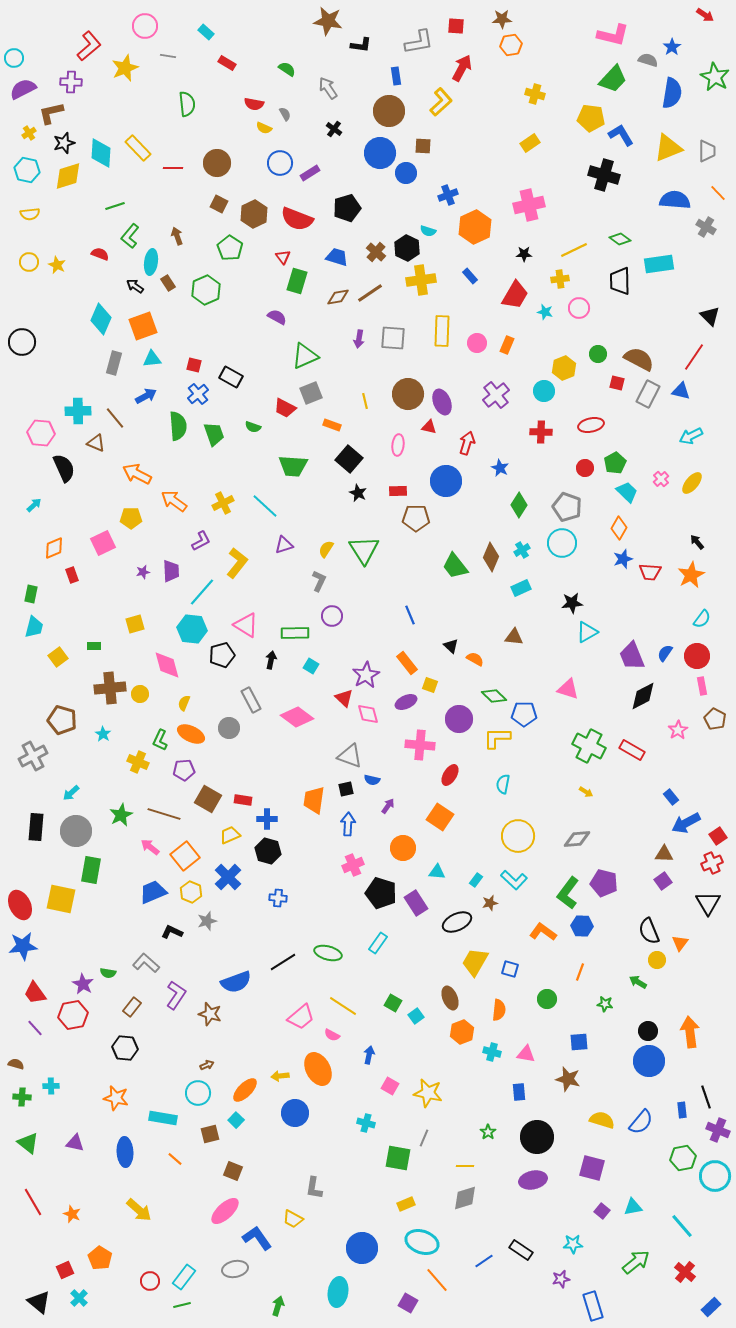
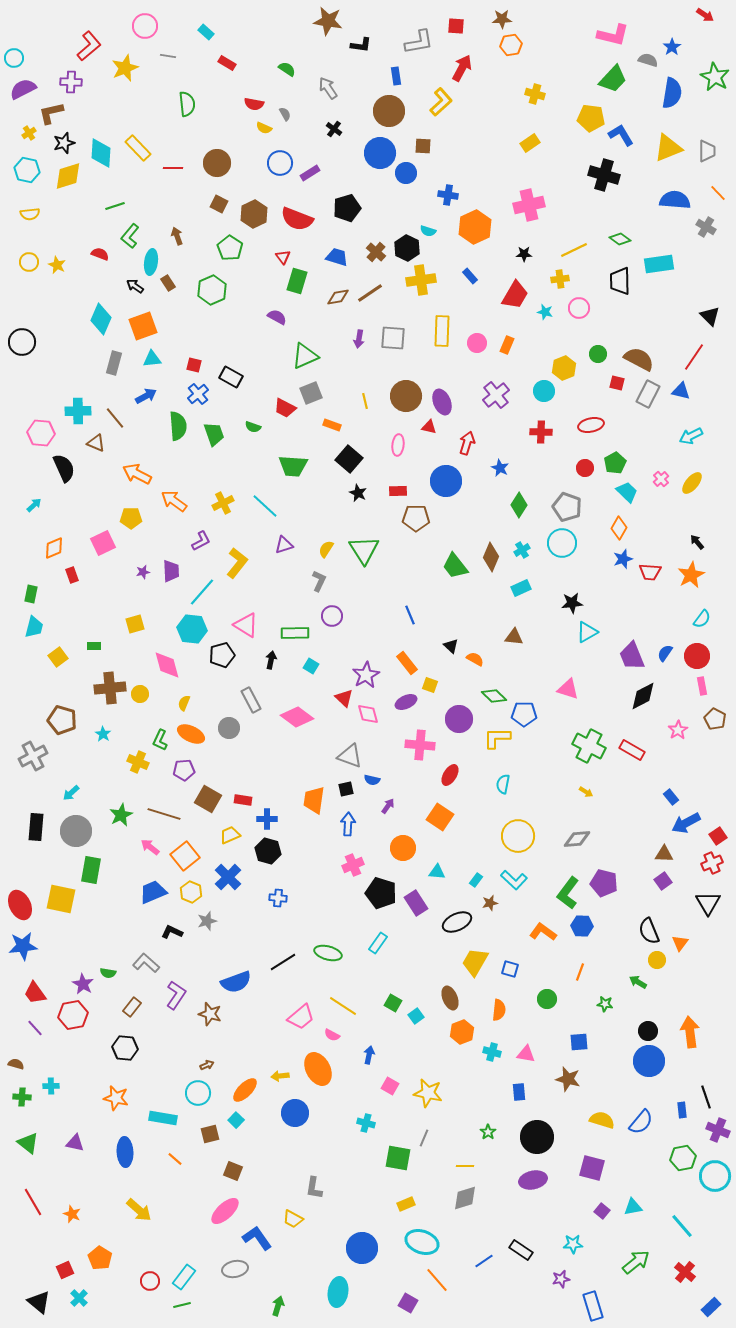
blue cross at (448, 195): rotated 30 degrees clockwise
green hexagon at (206, 290): moved 6 px right
brown circle at (408, 394): moved 2 px left, 2 px down
